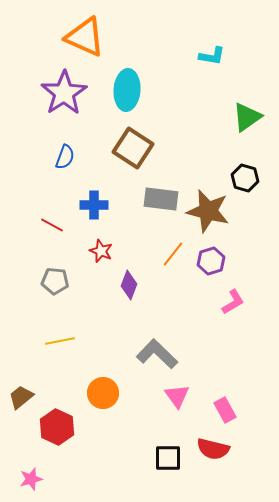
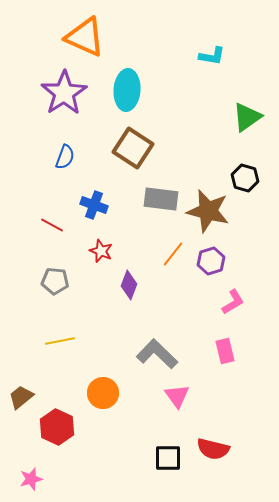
blue cross: rotated 20 degrees clockwise
pink rectangle: moved 59 px up; rotated 15 degrees clockwise
